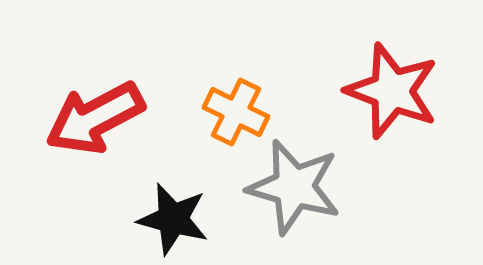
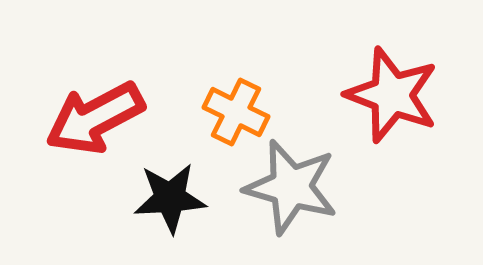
red star: moved 4 px down
gray star: moved 3 px left
black star: moved 3 px left, 21 px up; rotated 18 degrees counterclockwise
